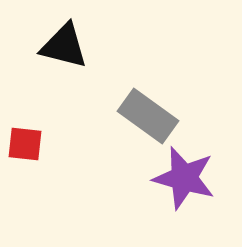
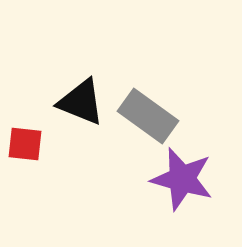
black triangle: moved 17 px right, 56 px down; rotated 8 degrees clockwise
purple star: moved 2 px left, 1 px down
